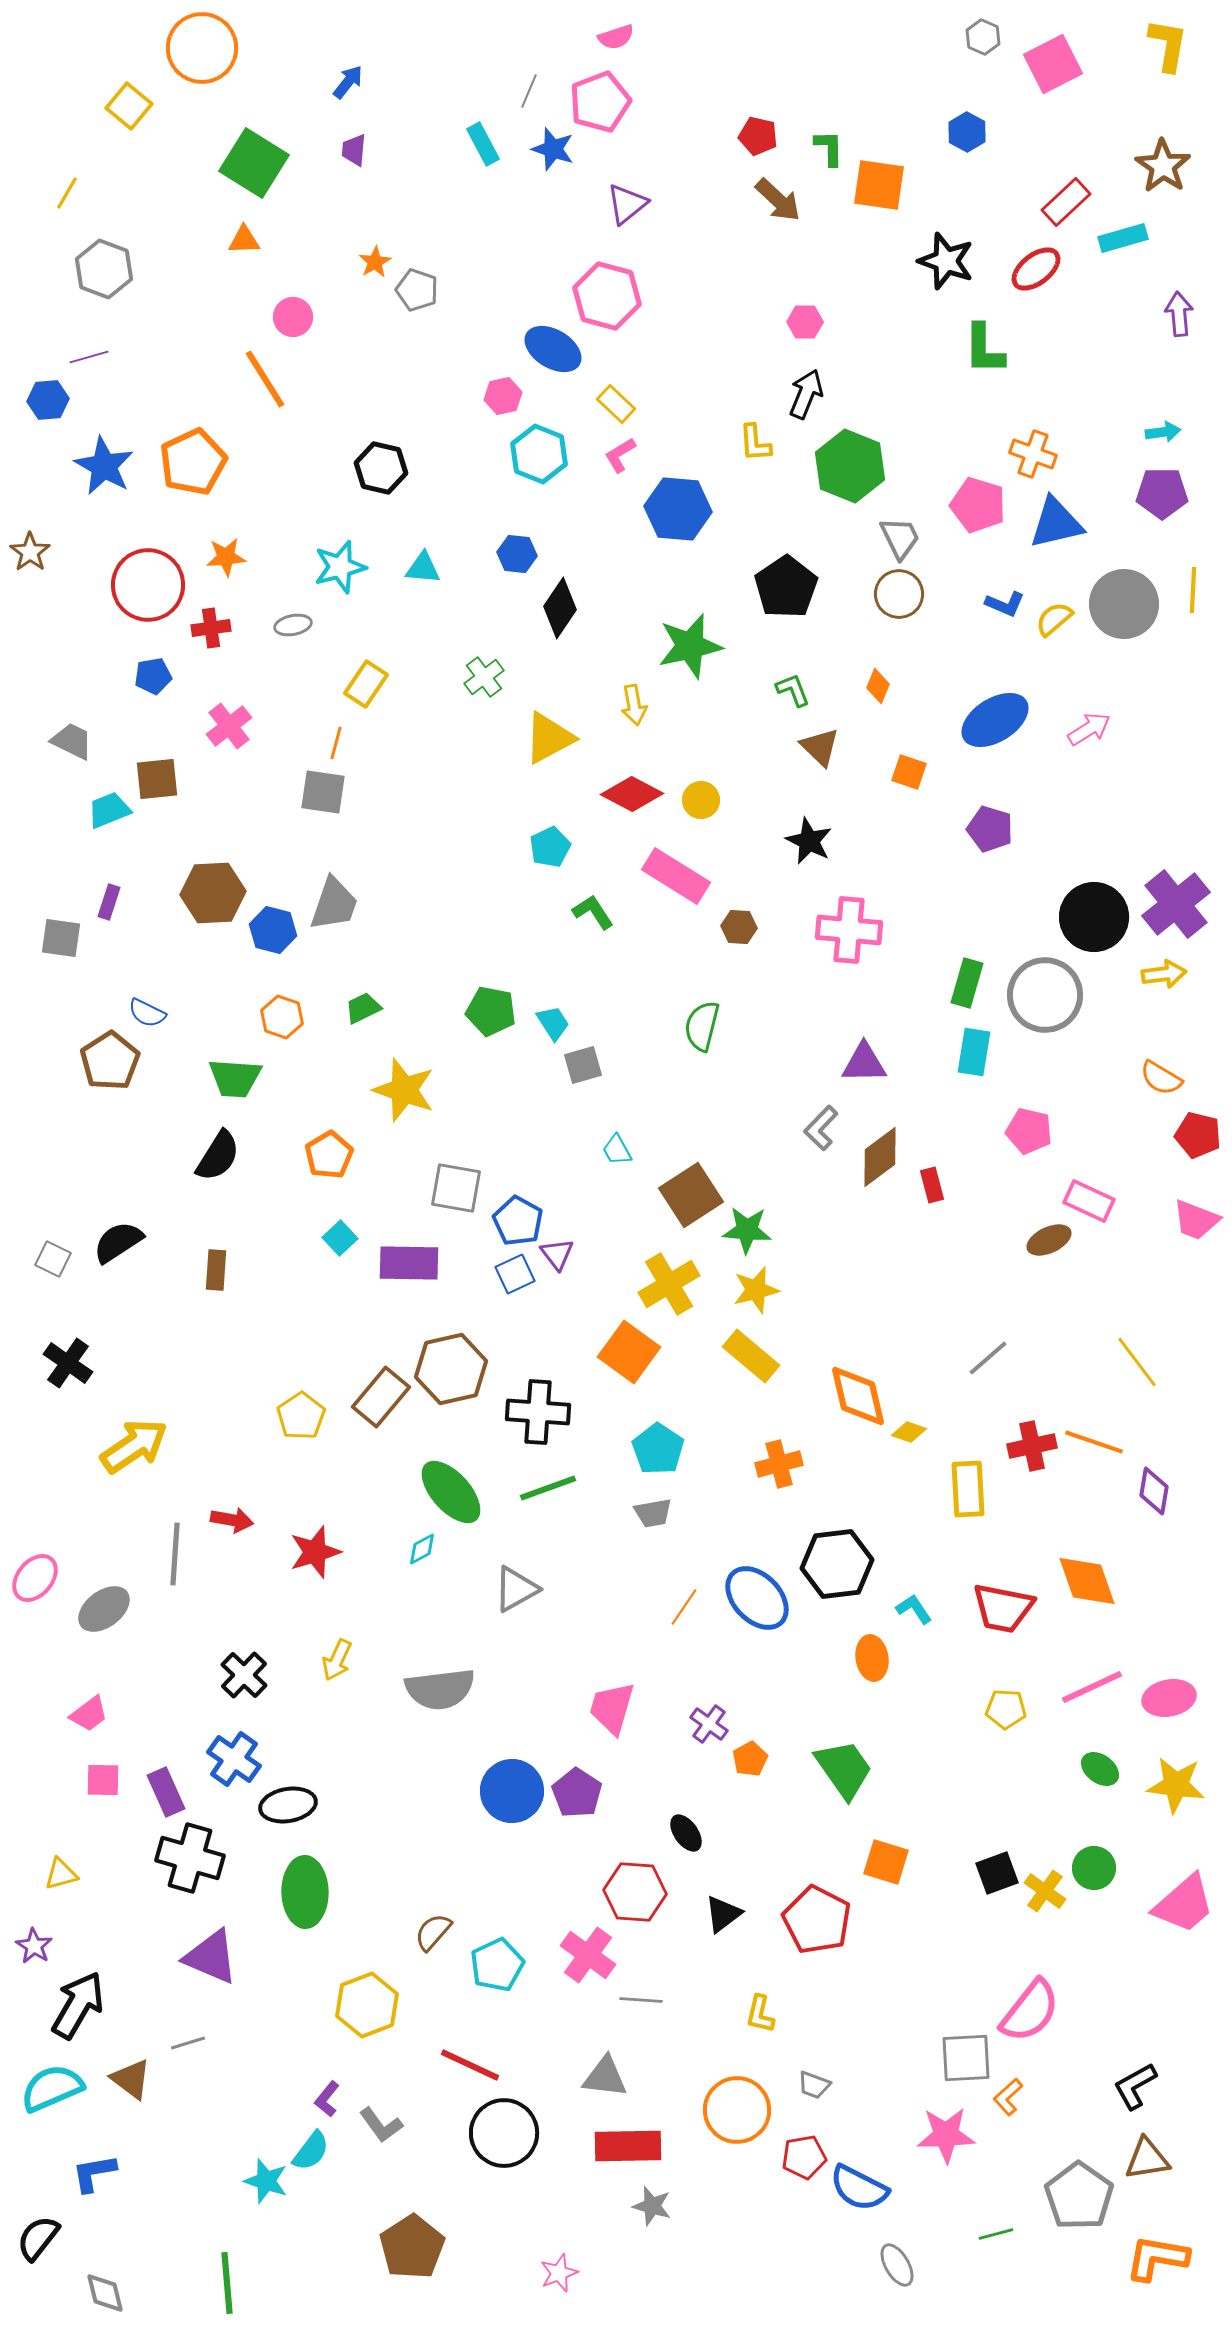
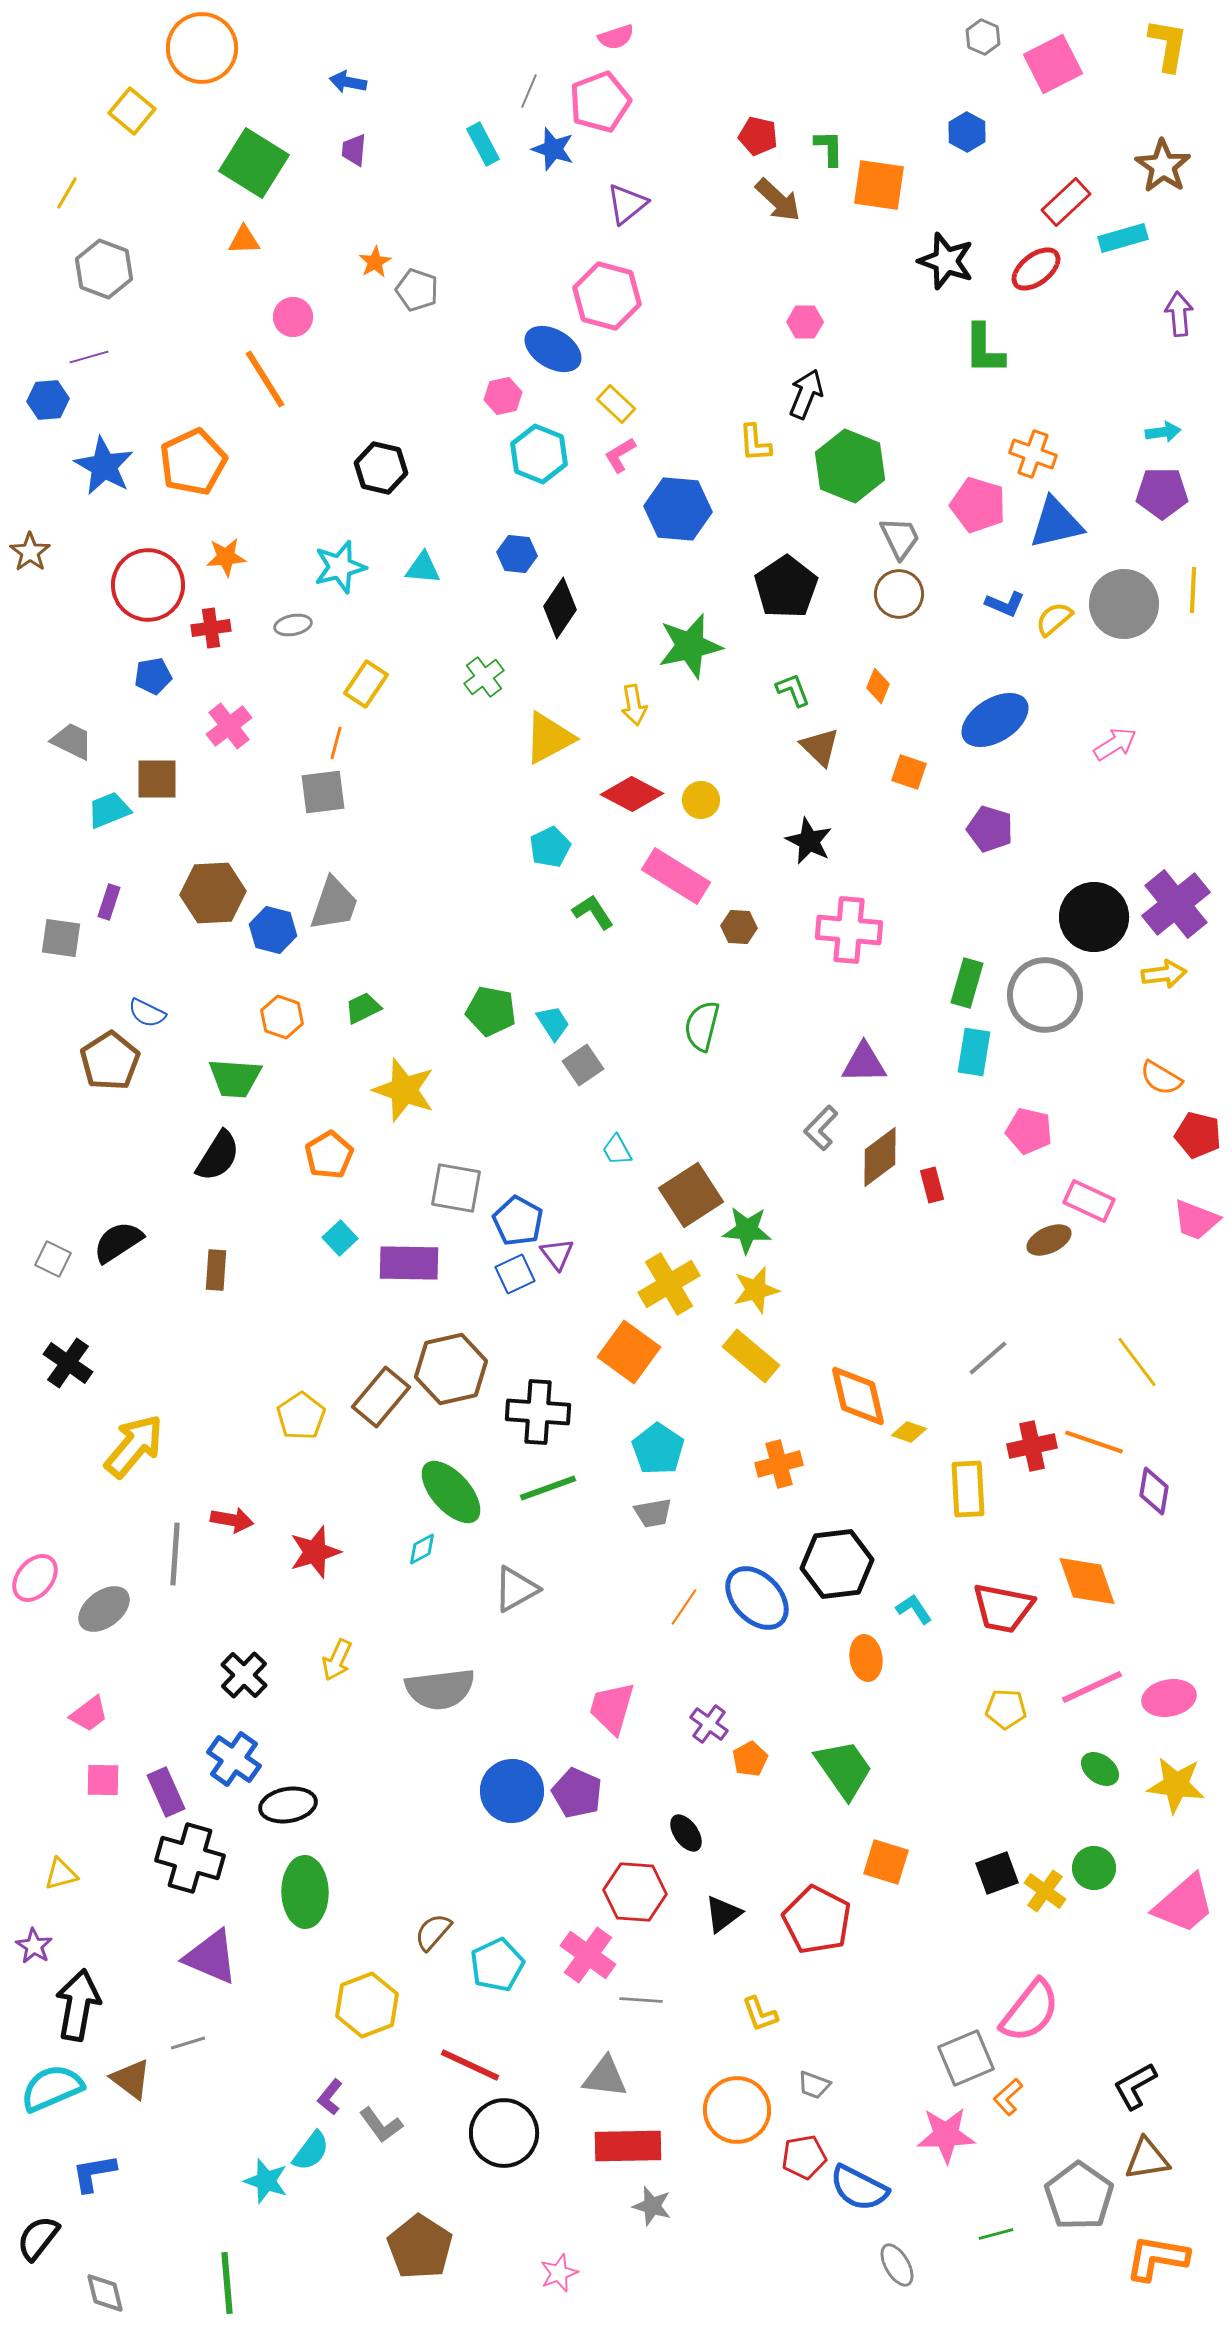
blue arrow at (348, 82): rotated 117 degrees counterclockwise
yellow square at (129, 106): moved 3 px right, 5 px down
pink arrow at (1089, 729): moved 26 px right, 15 px down
brown square at (157, 779): rotated 6 degrees clockwise
gray square at (323, 792): rotated 15 degrees counterclockwise
gray square at (583, 1065): rotated 18 degrees counterclockwise
yellow arrow at (134, 1446): rotated 16 degrees counterclockwise
orange ellipse at (872, 1658): moved 6 px left
purple pentagon at (577, 1793): rotated 9 degrees counterclockwise
black arrow at (78, 2005): rotated 20 degrees counterclockwise
yellow L-shape at (760, 2014): rotated 33 degrees counterclockwise
gray square at (966, 2058): rotated 20 degrees counterclockwise
purple L-shape at (327, 2099): moved 3 px right, 2 px up
brown pentagon at (412, 2247): moved 8 px right; rotated 6 degrees counterclockwise
